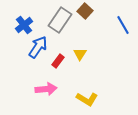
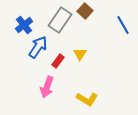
pink arrow: moved 1 px right, 2 px up; rotated 115 degrees clockwise
